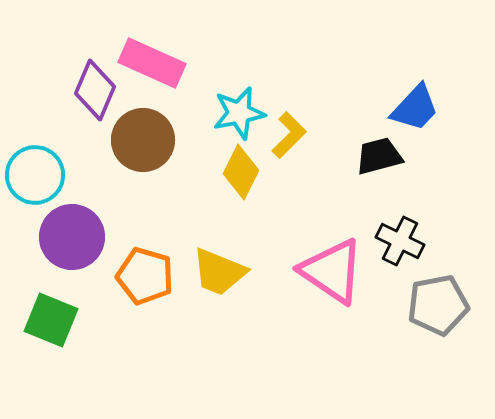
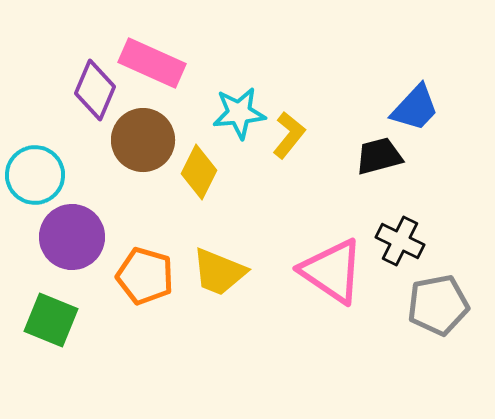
cyan star: rotated 6 degrees clockwise
yellow L-shape: rotated 6 degrees counterclockwise
yellow diamond: moved 42 px left
